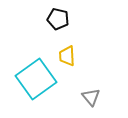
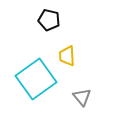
black pentagon: moved 9 px left, 1 px down
gray triangle: moved 9 px left
